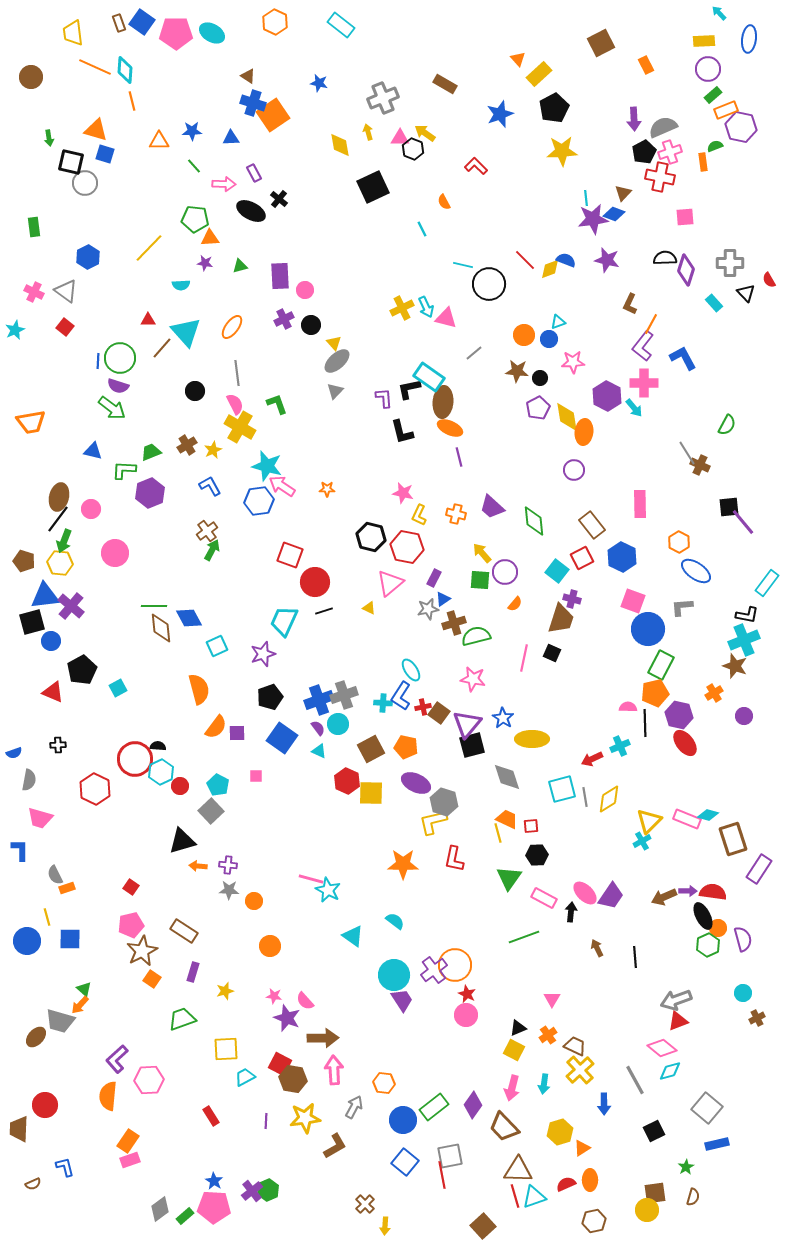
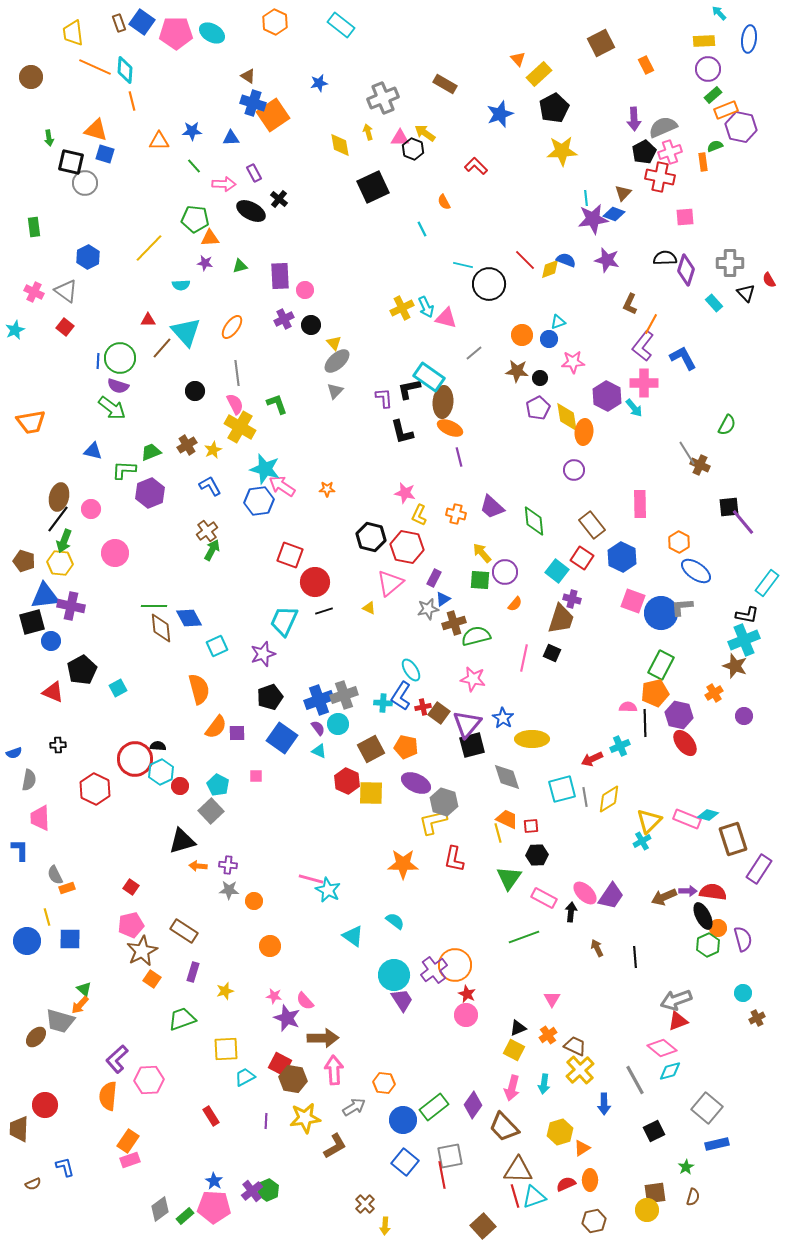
blue star at (319, 83): rotated 24 degrees counterclockwise
orange circle at (524, 335): moved 2 px left
cyan star at (267, 466): moved 2 px left, 3 px down
pink star at (403, 493): moved 2 px right
red square at (582, 558): rotated 30 degrees counterclockwise
purple cross at (71, 606): rotated 28 degrees counterclockwise
blue circle at (648, 629): moved 13 px right, 16 px up
pink trapezoid at (40, 818): rotated 72 degrees clockwise
gray arrow at (354, 1107): rotated 30 degrees clockwise
